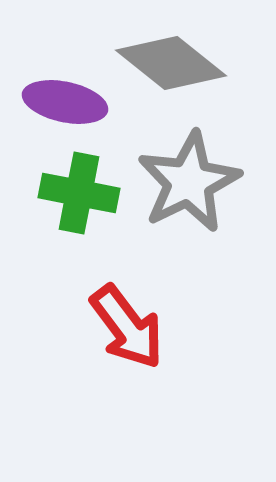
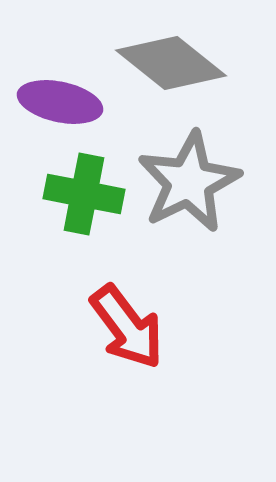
purple ellipse: moved 5 px left
green cross: moved 5 px right, 1 px down
